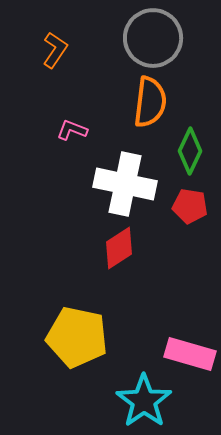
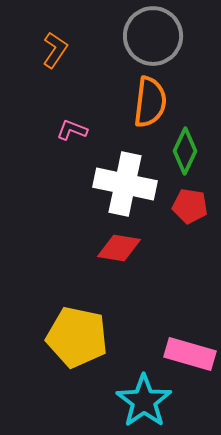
gray circle: moved 2 px up
green diamond: moved 5 px left
red diamond: rotated 42 degrees clockwise
